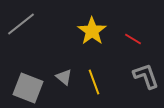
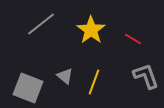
gray line: moved 20 px right
yellow star: moved 1 px left, 1 px up
gray triangle: moved 1 px right, 1 px up
yellow line: rotated 40 degrees clockwise
